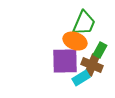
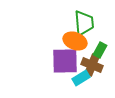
green trapezoid: rotated 28 degrees counterclockwise
